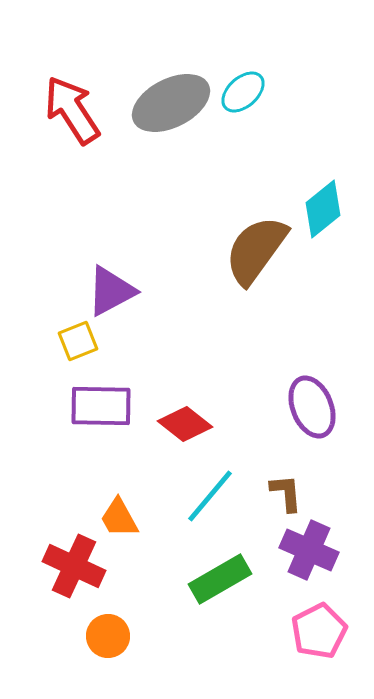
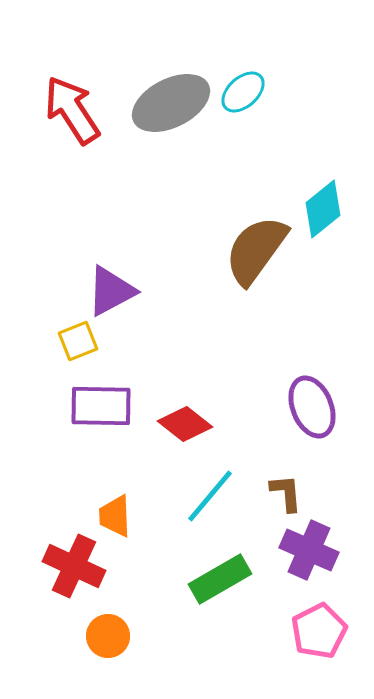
orange trapezoid: moved 4 px left, 2 px up; rotated 27 degrees clockwise
